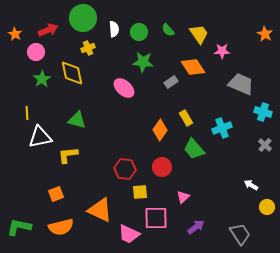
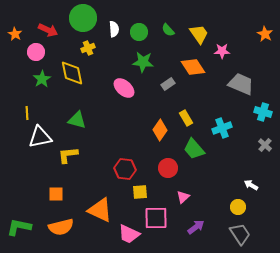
red arrow at (48, 30): rotated 48 degrees clockwise
gray rectangle at (171, 82): moved 3 px left, 2 px down
red circle at (162, 167): moved 6 px right, 1 px down
orange square at (56, 194): rotated 21 degrees clockwise
yellow circle at (267, 207): moved 29 px left
